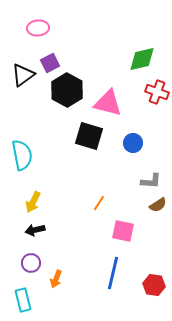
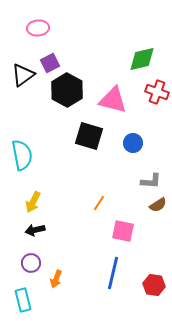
pink triangle: moved 5 px right, 3 px up
